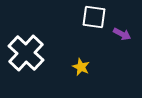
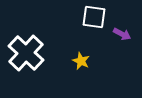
yellow star: moved 6 px up
